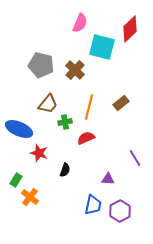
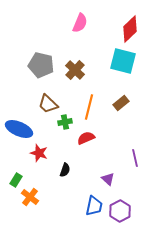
cyan square: moved 21 px right, 14 px down
brown trapezoid: rotated 95 degrees clockwise
purple line: rotated 18 degrees clockwise
purple triangle: rotated 40 degrees clockwise
blue trapezoid: moved 1 px right, 1 px down
